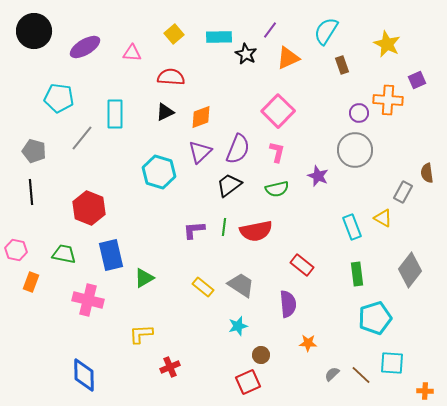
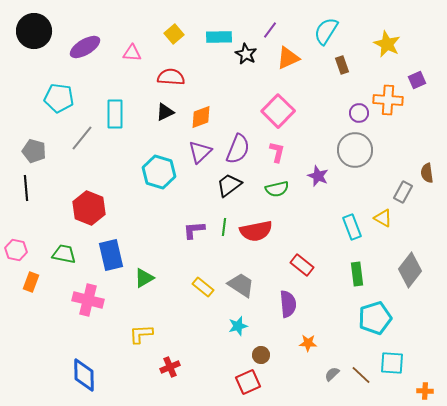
black line at (31, 192): moved 5 px left, 4 px up
